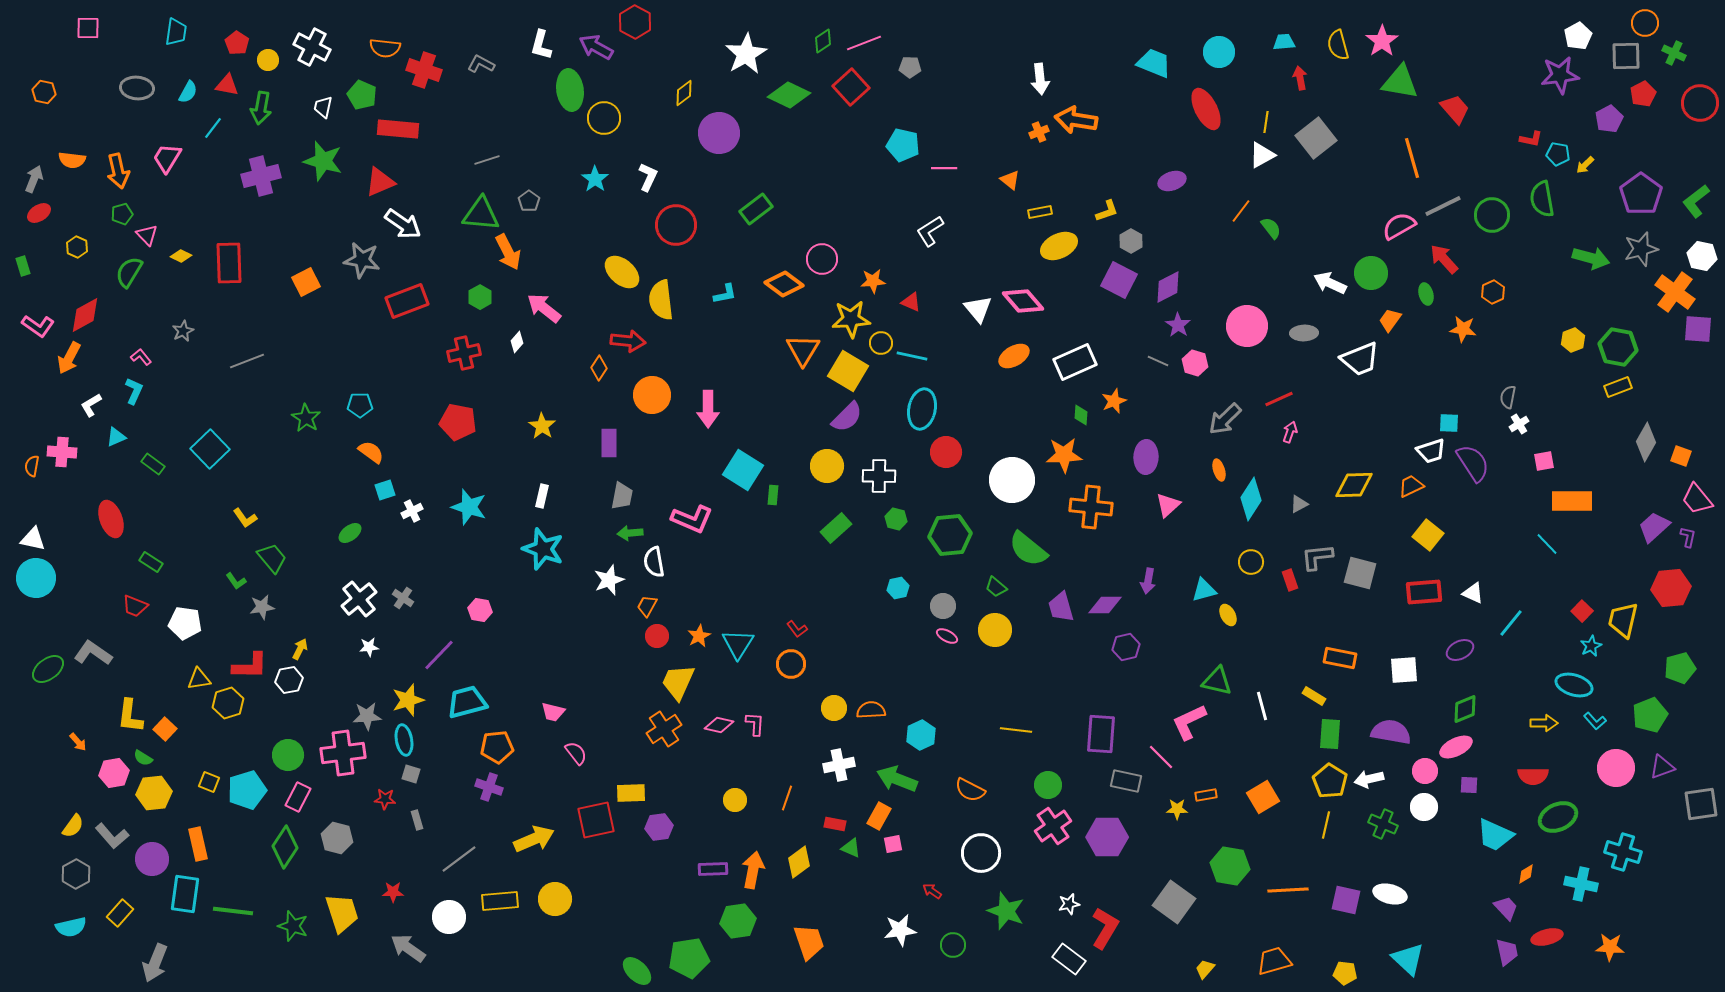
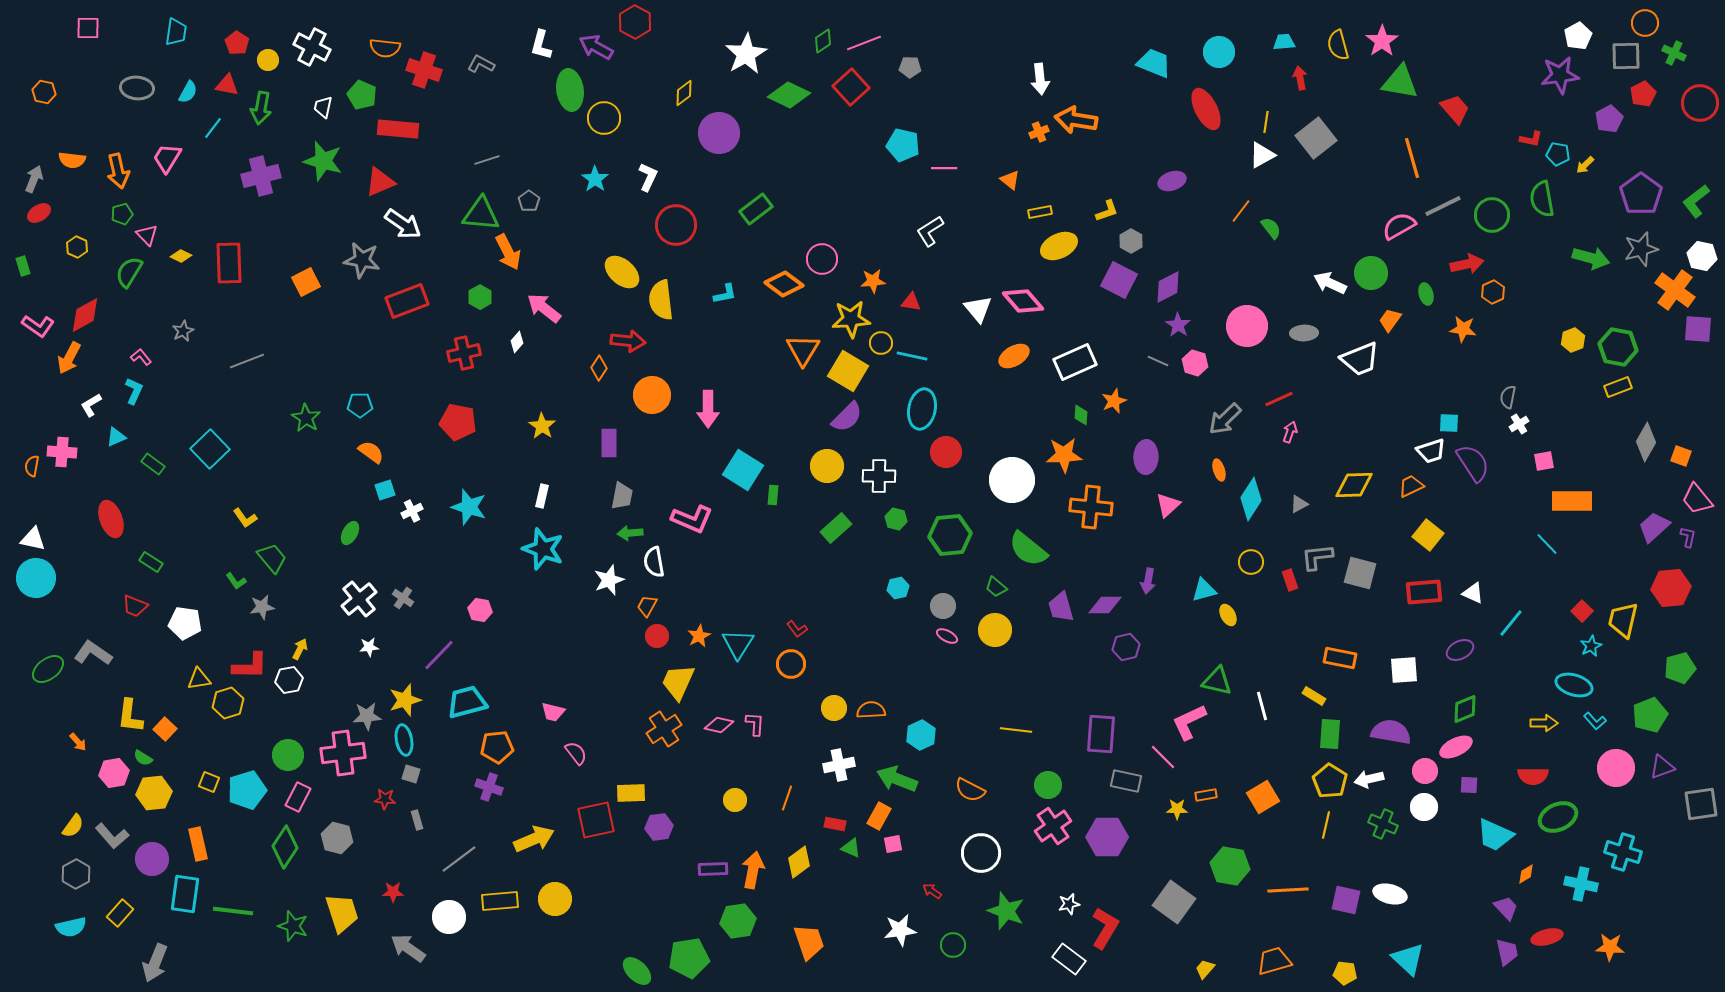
red arrow at (1444, 259): moved 23 px right, 5 px down; rotated 120 degrees clockwise
orange cross at (1675, 292): moved 2 px up
red triangle at (911, 302): rotated 15 degrees counterclockwise
green ellipse at (350, 533): rotated 25 degrees counterclockwise
yellow star at (408, 700): moved 3 px left
pink line at (1161, 757): moved 2 px right
